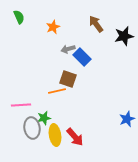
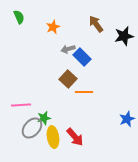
brown square: rotated 24 degrees clockwise
orange line: moved 27 px right, 1 px down; rotated 12 degrees clockwise
gray ellipse: rotated 50 degrees clockwise
yellow ellipse: moved 2 px left, 2 px down
